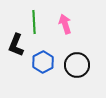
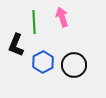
pink arrow: moved 3 px left, 7 px up
black circle: moved 3 px left
